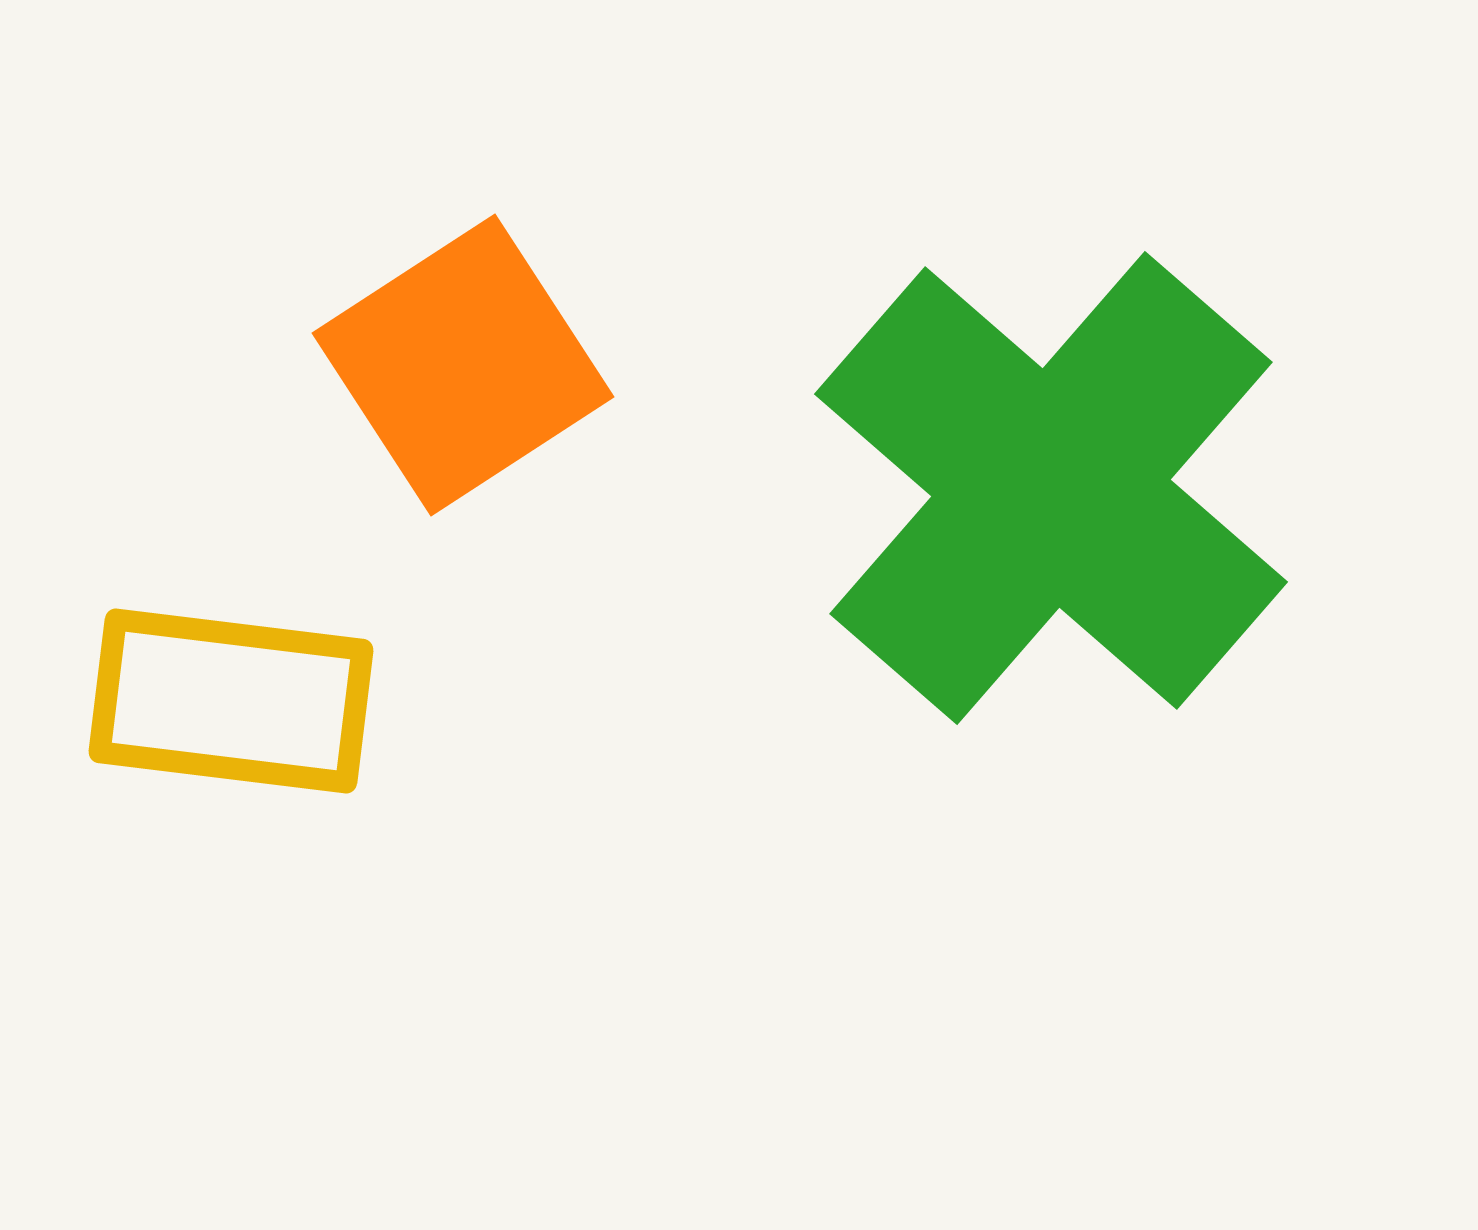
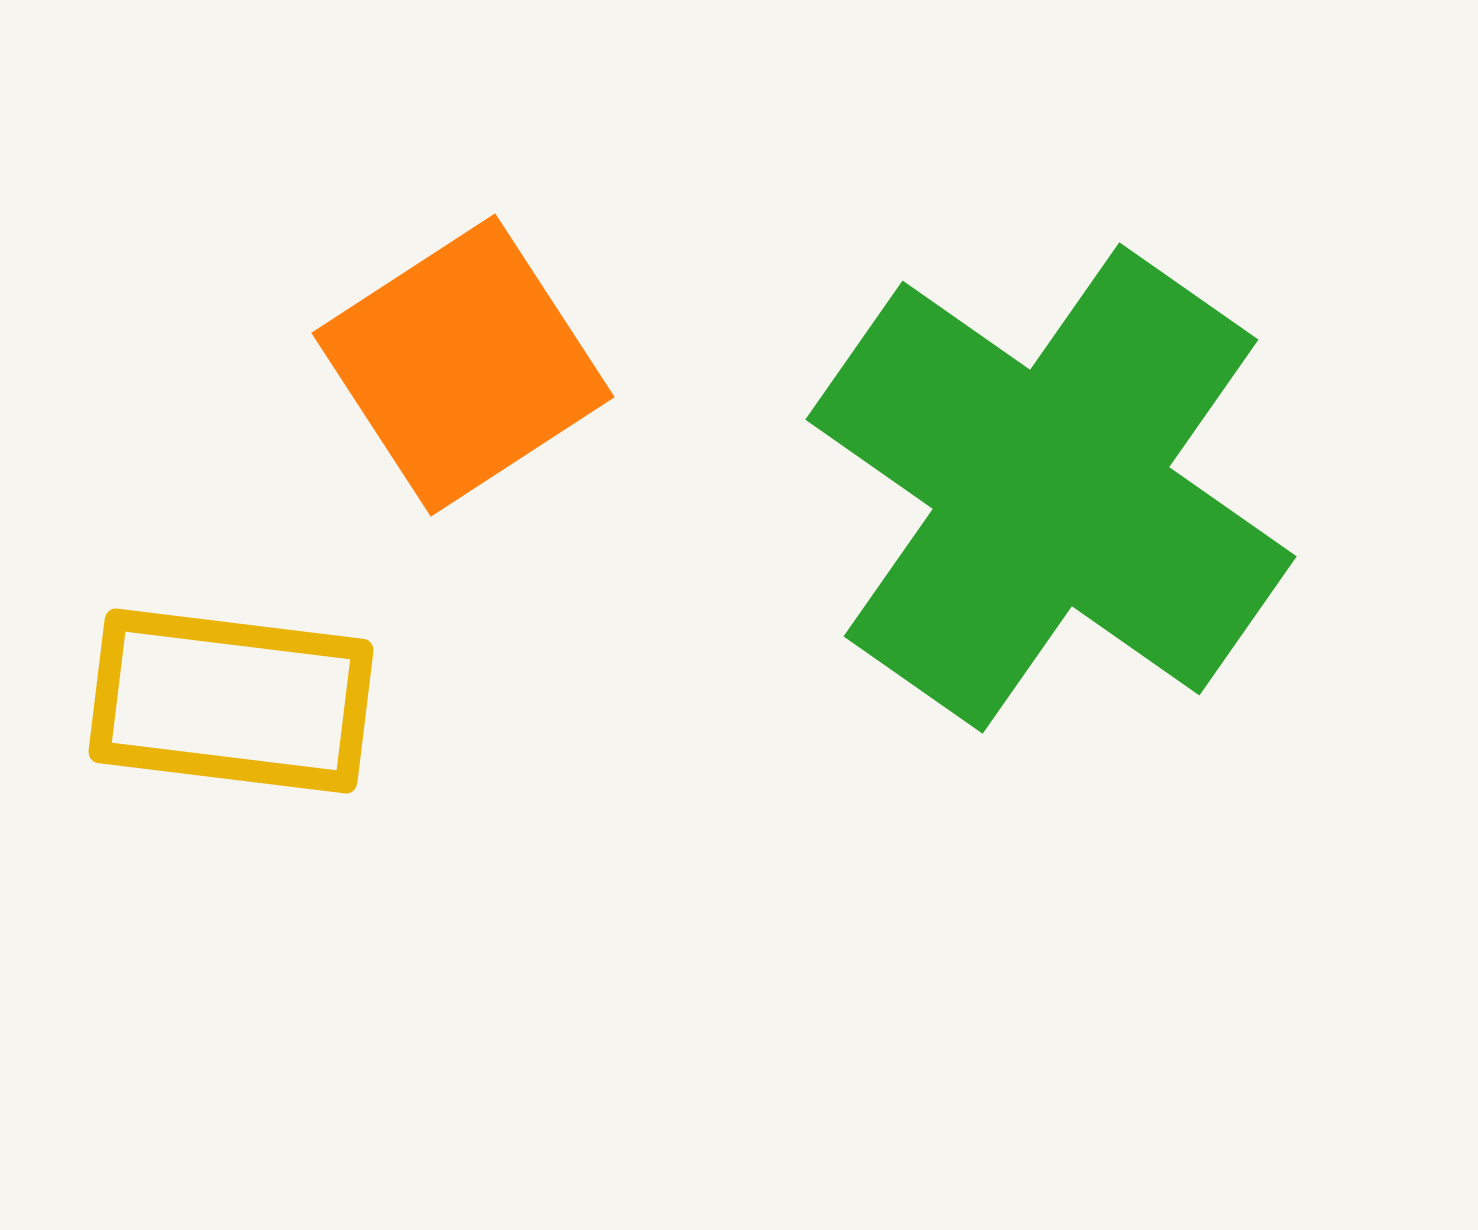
green cross: rotated 6 degrees counterclockwise
